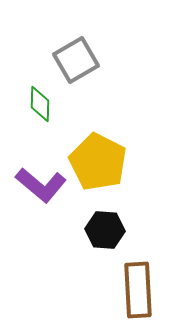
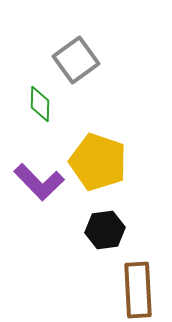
gray square: rotated 6 degrees counterclockwise
yellow pentagon: rotated 8 degrees counterclockwise
purple L-shape: moved 2 px left, 3 px up; rotated 6 degrees clockwise
black hexagon: rotated 12 degrees counterclockwise
